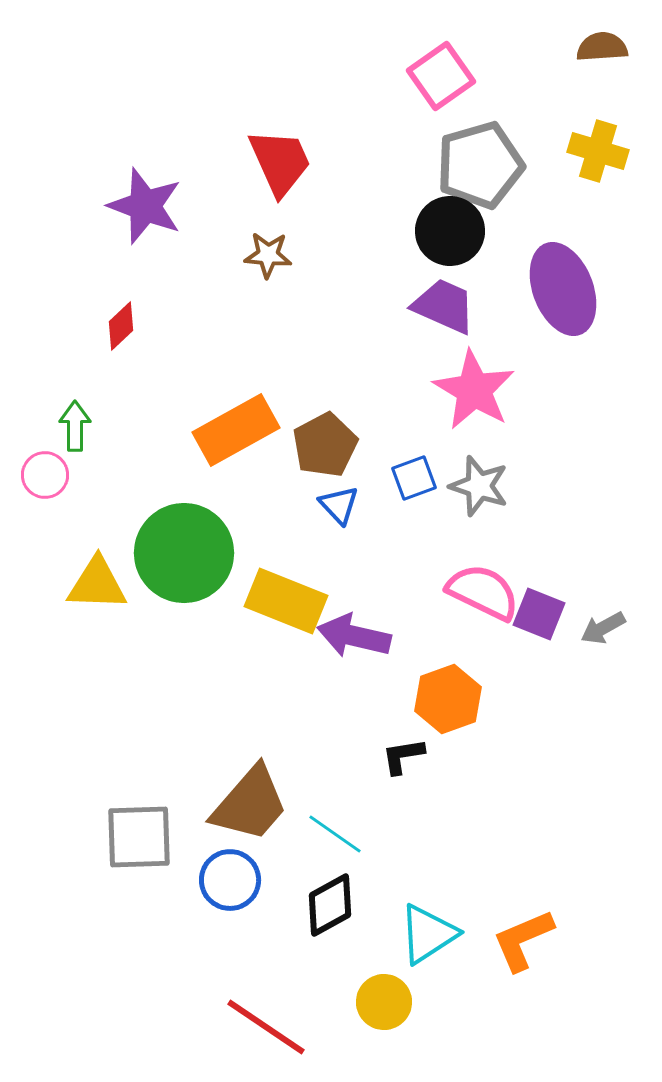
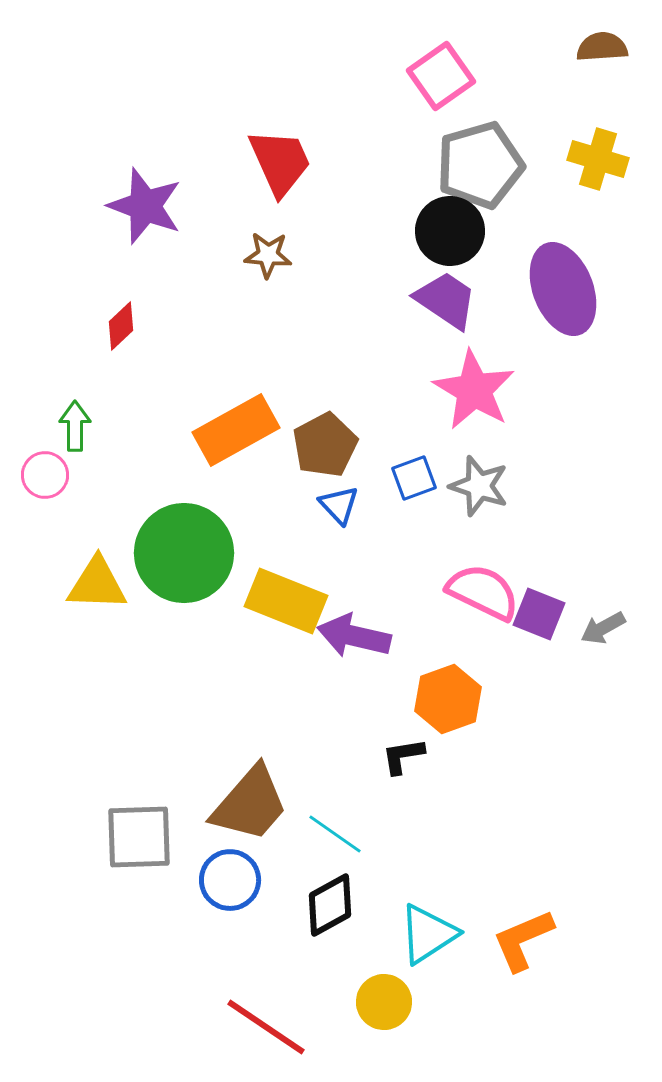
yellow cross: moved 8 px down
purple trapezoid: moved 2 px right, 6 px up; rotated 10 degrees clockwise
